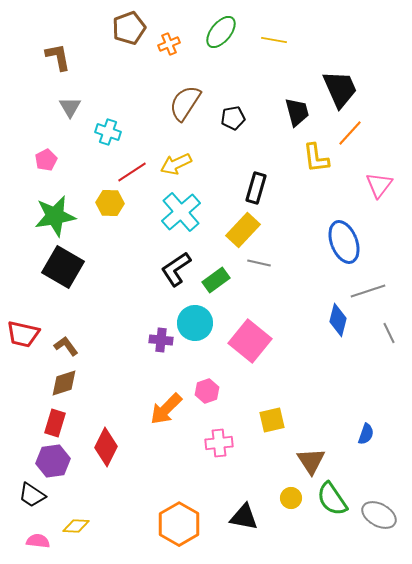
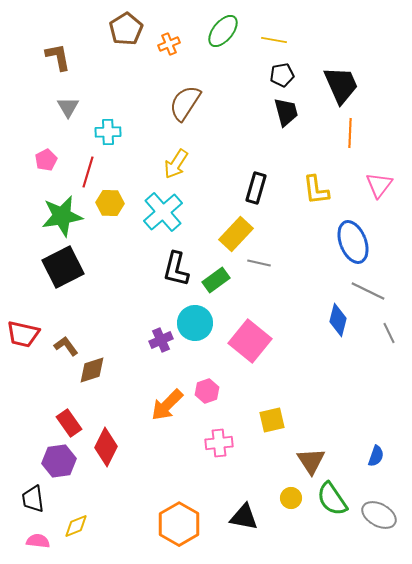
brown pentagon at (129, 28): moved 3 px left, 1 px down; rotated 12 degrees counterclockwise
green ellipse at (221, 32): moved 2 px right, 1 px up
black trapezoid at (340, 89): moved 1 px right, 4 px up
gray triangle at (70, 107): moved 2 px left
black trapezoid at (297, 112): moved 11 px left
black pentagon at (233, 118): moved 49 px right, 43 px up
cyan cross at (108, 132): rotated 20 degrees counterclockwise
orange line at (350, 133): rotated 40 degrees counterclockwise
yellow L-shape at (316, 158): moved 32 px down
yellow arrow at (176, 164): rotated 32 degrees counterclockwise
red line at (132, 172): moved 44 px left; rotated 40 degrees counterclockwise
cyan cross at (181, 212): moved 18 px left
green star at (55, 216): moved 7 px right
yellow rectangle at (243, 230): moved 7 px left, 4 px down
blue ellipse at (344, 242): moved 9 px right
black square at (63, 267): rotated 33 degrees clockwise
black L-shape at (176, 269): rotated 42 degrees counterclockwise
gray line at (368, 291): rotated 44 degrees clockwise
purple cross at (161, 340): rotated 30 degrees counterclockwise
brown diamond at (64, 383): moved 28 px right, 13 px up
orange arrow at (166, 409): moved 1 px right, 4 px up
red rectangle at (55, 423): moved 14 px right; rotated 52 degrees counterclockwise
blue semicircle at (366, 434): moved 10 px right, 22 px down
purple hexagon at (53, 461): moved 6 px right
black trapezoid at (32, 495): moved 1 px right, 4 px down; rotated 48 degrees clockwise
yellow diamond at (76, 526): rotated 24 degrees counterclockwise
